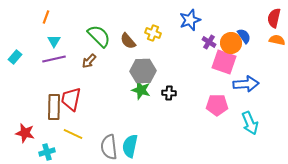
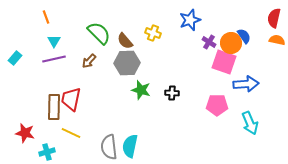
orange line: rotated 40 degrees counterclockwise
green semicircle: moved 3 px up
brown semicircle: moved 3 px left
cyan rectangle: moved 1 px down
gray hexagon: moved 16 px left, 8 px up
black cross: moved 3 px right
yellow line: moved 2 px left, 1 px up
